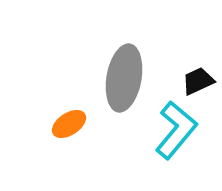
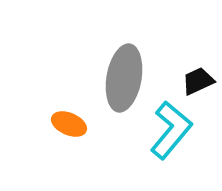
orange ellipse: rotated 56 degrees clockwise
cyan L-shape: moved 5 px left
